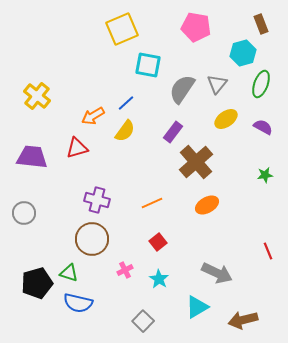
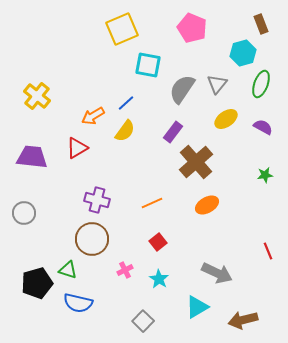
pink pentagon: moved 4 px left, 1 px down; rotated 12 degrees clockwise
red triangle: rotated 15 degrees counterclockwise
green triangle: moved 1 px left, 3 px up
